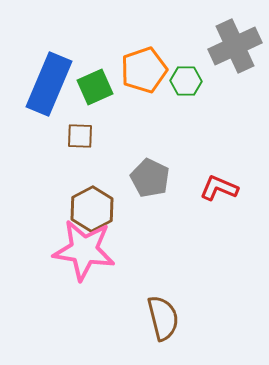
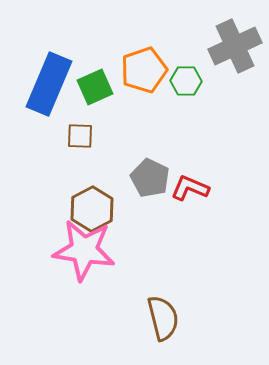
red L-shape: moved 29 px left
